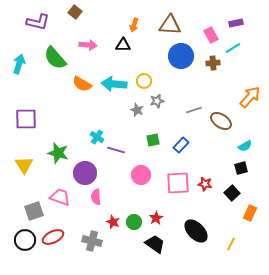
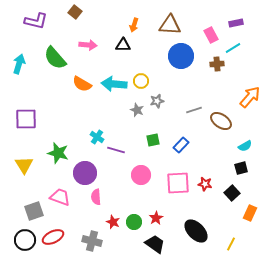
purple L-shape at (38, 22): moved 2 px left, 1 px up
brown cross at (213, 63): moved 4 px right, 1 px down
yellow circle at (144, 81): moved 3 px left
